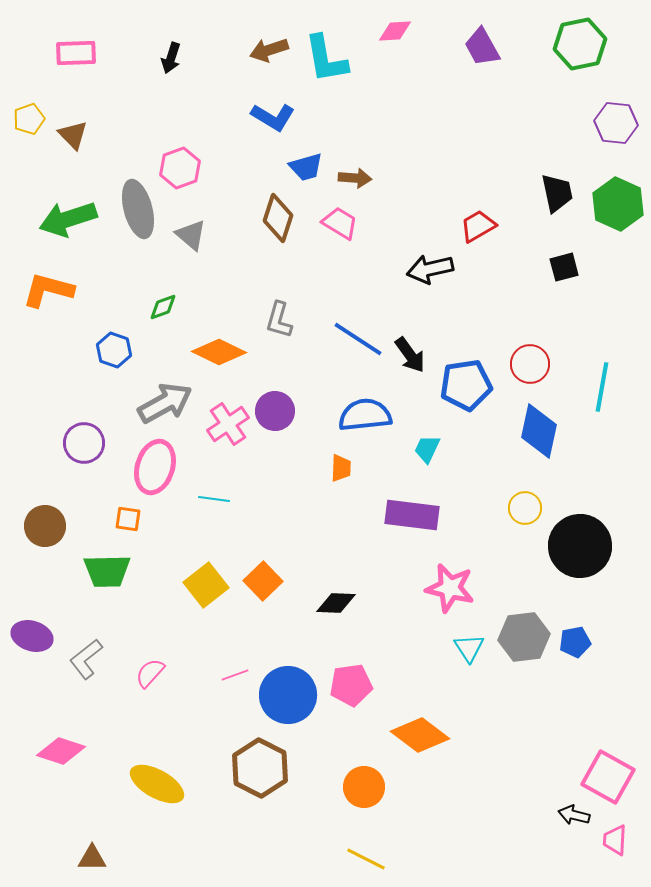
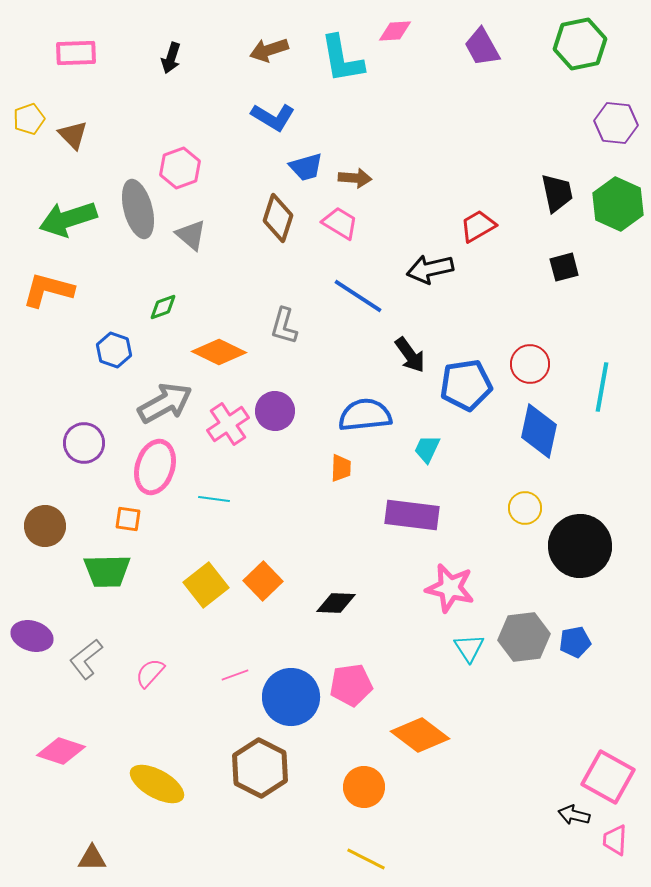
cyan L-shape at (326, 59): moved 16 px right
gray L-shape at (279, 320): moved 5 px right, 6 px down
blue line at (358, 339): moved 43 px up
blue circle at (288, 695): moved 3 px right, 2 px down
